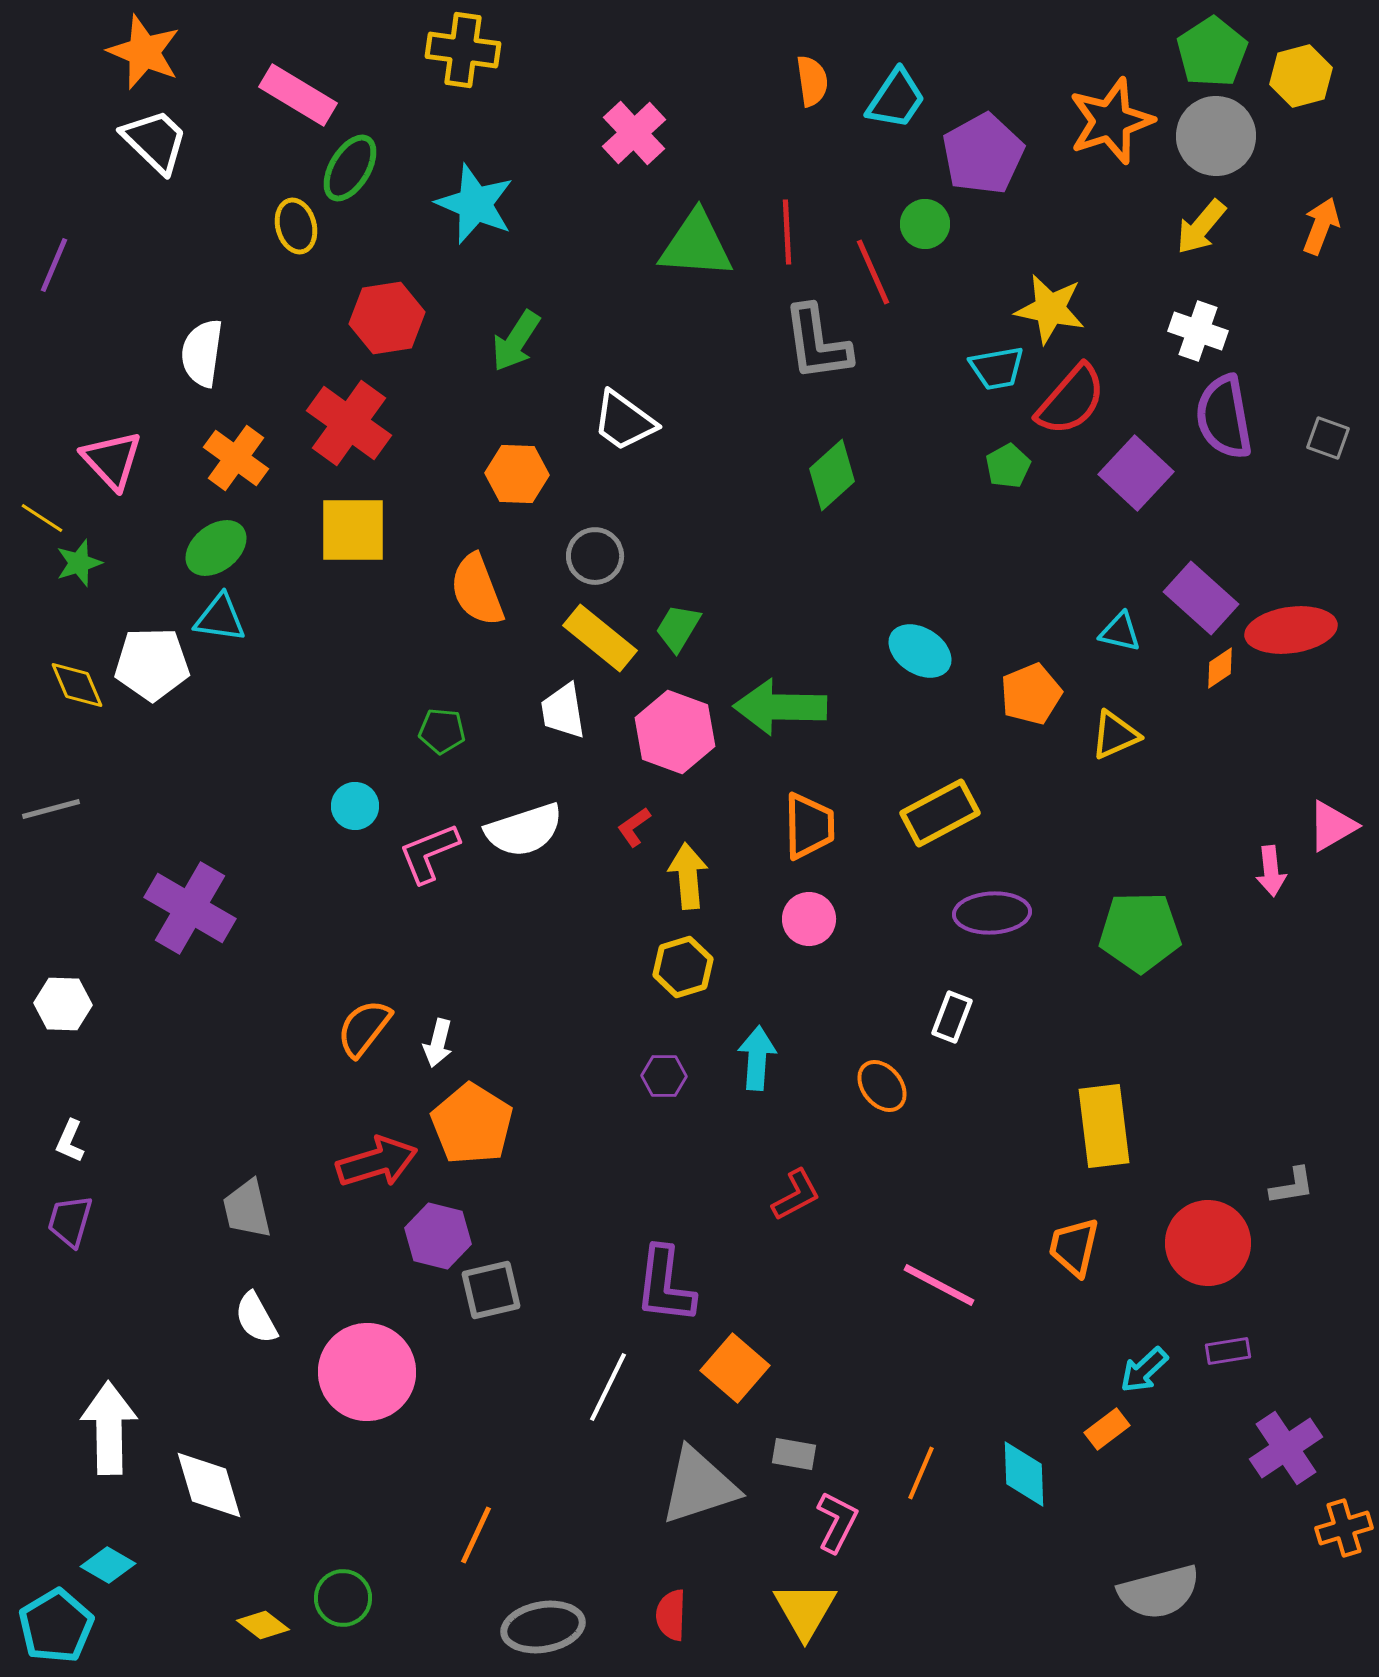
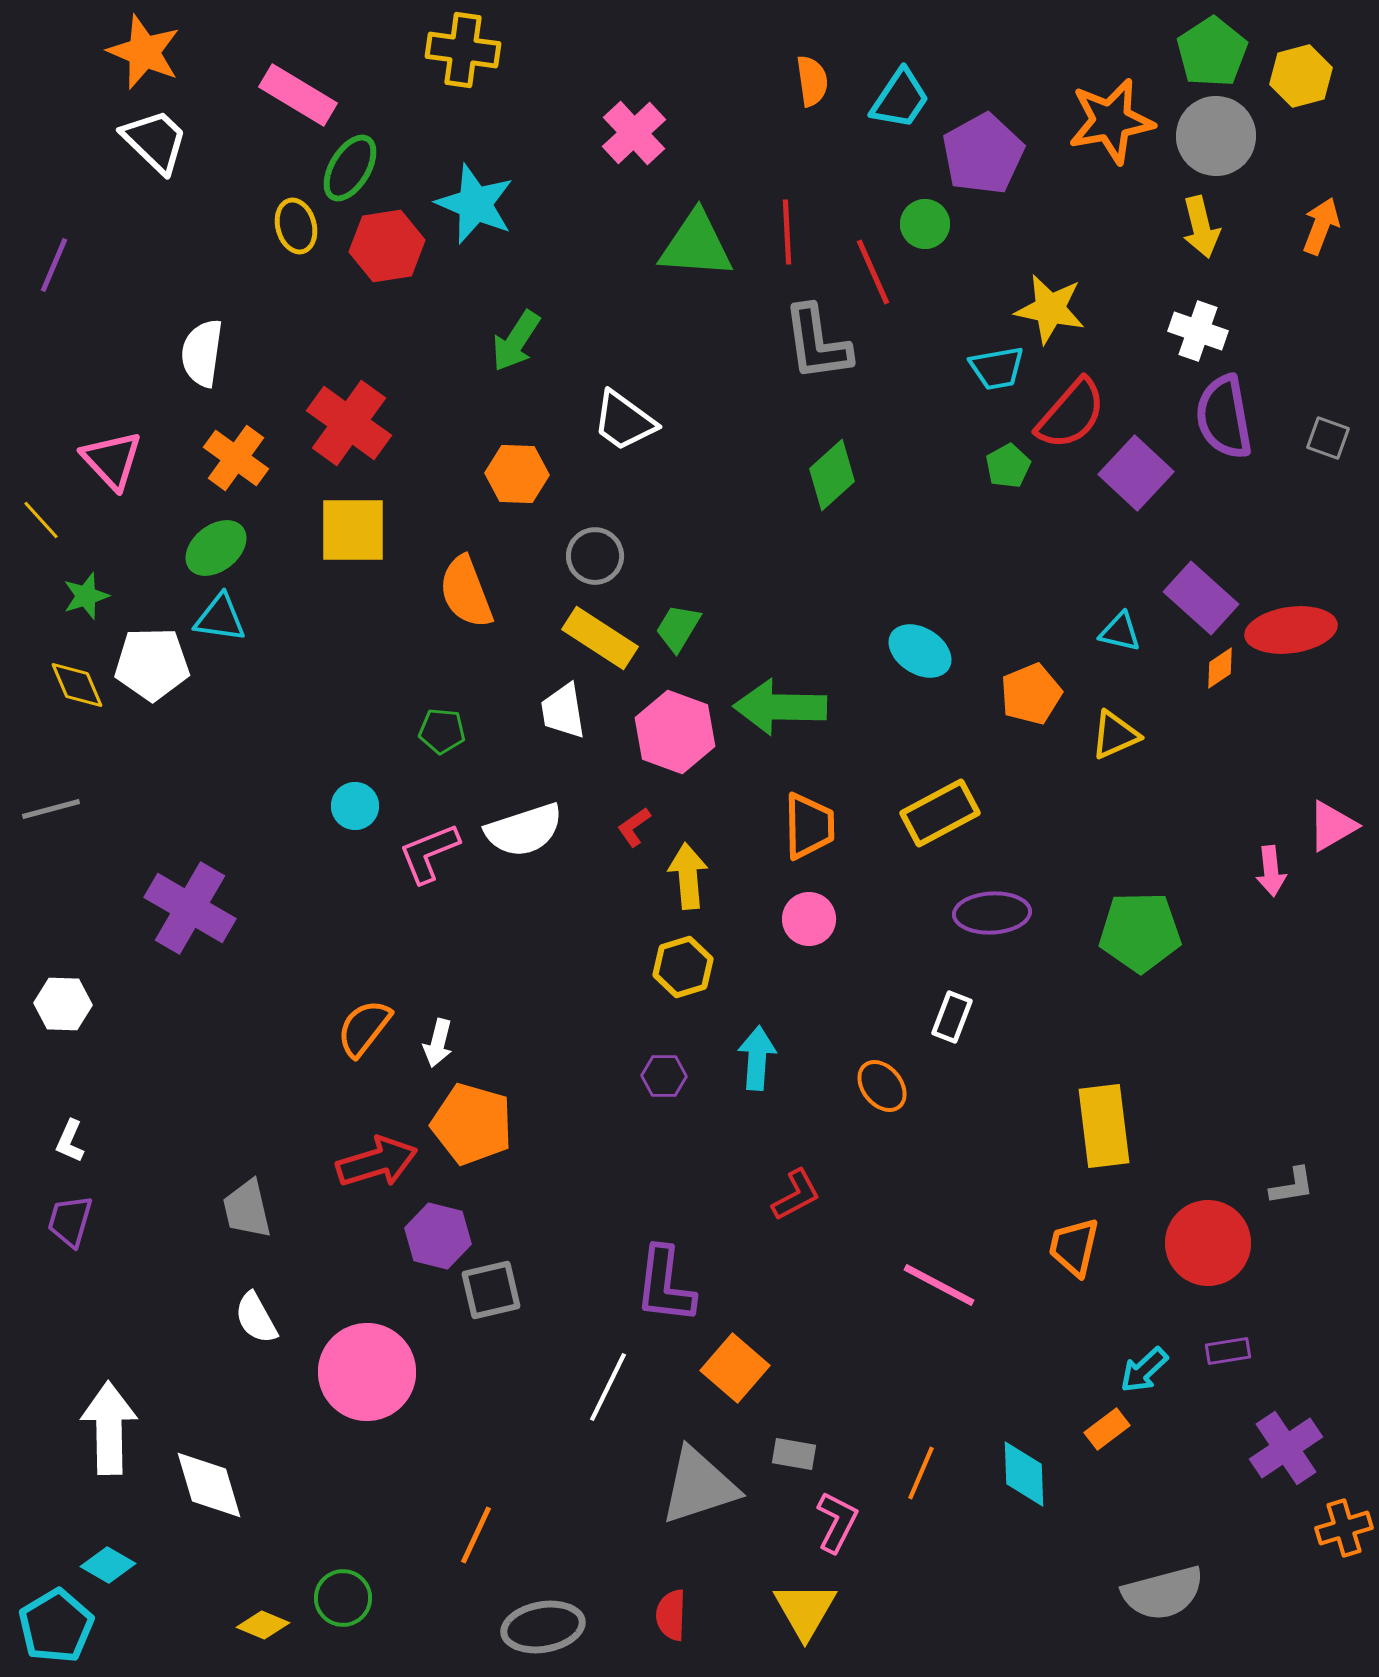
cyan trapezoid at (896, 99): moved 4 px right
orange star at (1111, 121): rotated 8 degrees clockwise
yellow arrow at (1201, 227): rotated 54 degrees counterclockwise
red hexagon at (387, 318): moved 72 px up
red semicircle at (1071, 400): moved 14 px down
yellow line at (42, 518): moved 1 px left, 2 px down; rotated 15 degrees clockwise
green star at (79, 563): moved 7 px right, 33 px down
orange semicircle at (477, 590): moved 11 px left, 2 px down
yellow rectangle at (600, 638): rotated 6 degrees counterclockwise
orange pentagon at (472, 1124): rotated 16 degrees counterclockwise
gray semicircle at (1159, 1592): moved 4 px right, 1 px down
yellow diamond at (263, 1625): rotated 15 degrees counterclockwise
